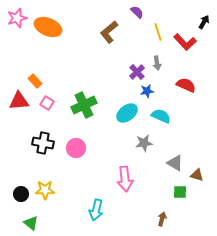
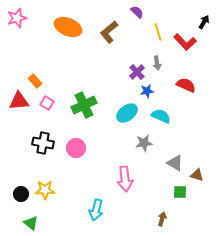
orange ellipse: moved 20 px right
